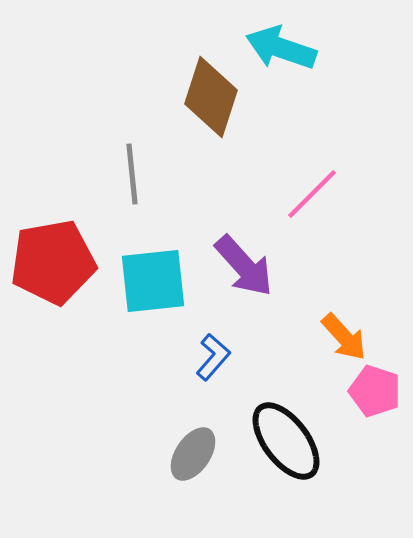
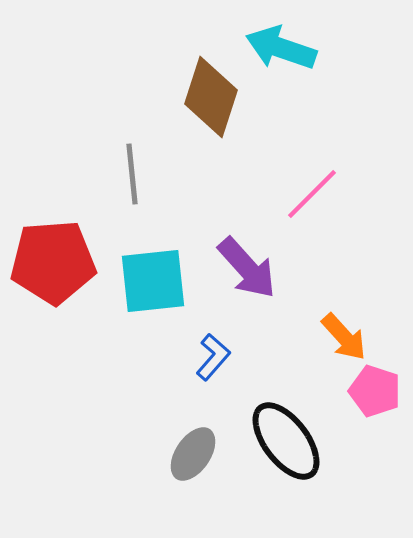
red pentagon: rotated 6 degrees clockwise
purple arrow: moved 3 px right, 2 px down
